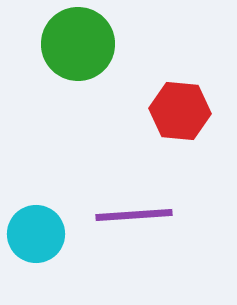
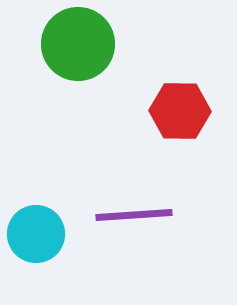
red hexagon: rotated 4 degrees counterclockwise
